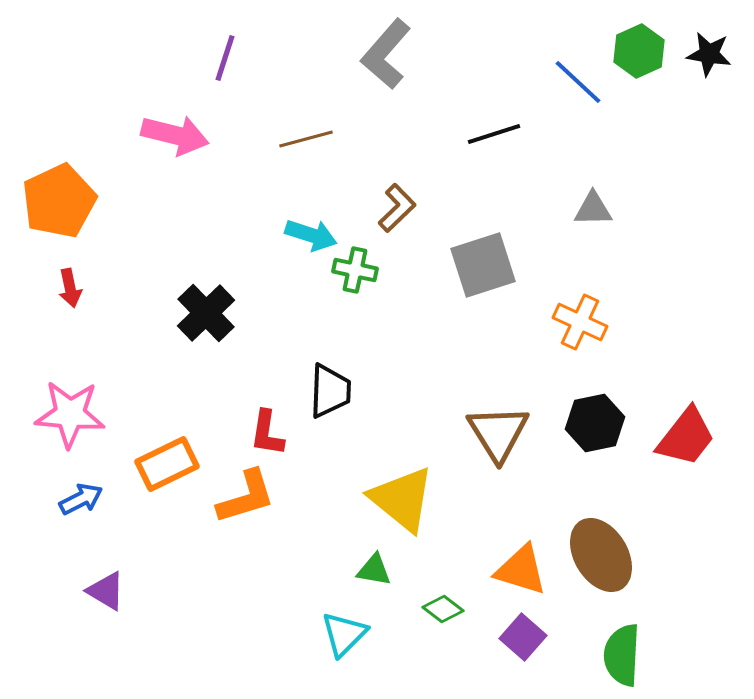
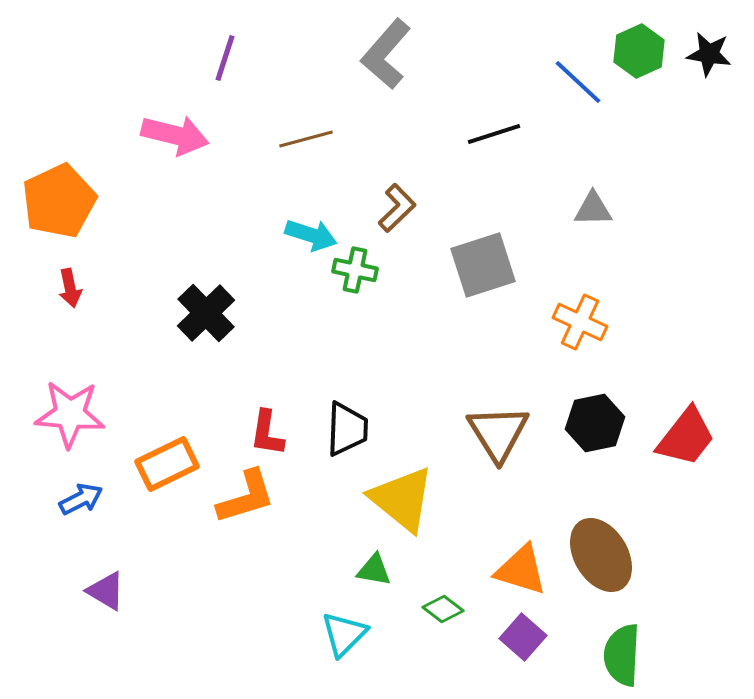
black trapezoid: moved 17 px right, 38 px down
